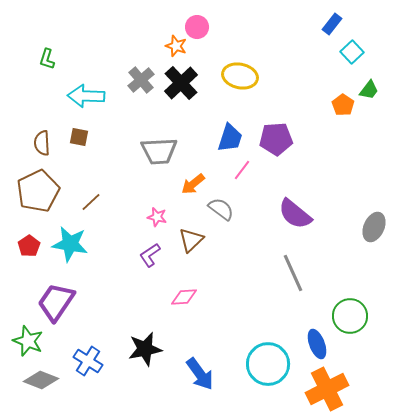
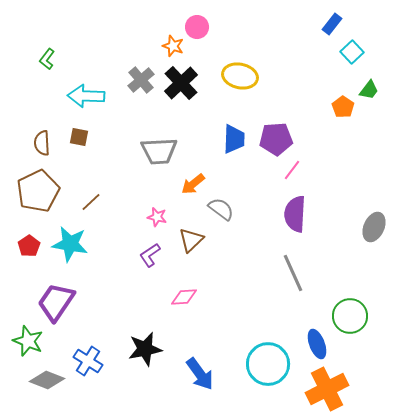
orange star: moved 3 px left
green L-shape: rotated 20 degrees clockwise
orange pentagon: moved 2 px down
blue trapezoid: moved 4 px right, 1 px down; rotated 16 degrees counterclockwise
pink line: moved 50 px right
purple semicircle: rotated 54 degrees clockwise
gray diamond: moved 6 px right
